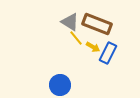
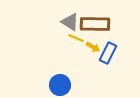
brown rectangle: moved 2 px left; rotated 20 degrees counterclockwise
yellow line: rotated 28 degrees counterclockwise
